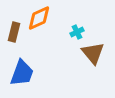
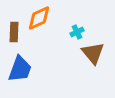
brown rectangle: rotated 12 degrees counterclockwise
blue trapezoid: moved 2 px left, 4 px up
